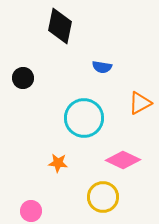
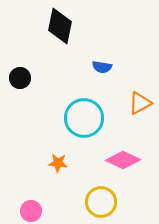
black circle: moved 3 px left
yellow circle: moved 2 px left, 5 px down
